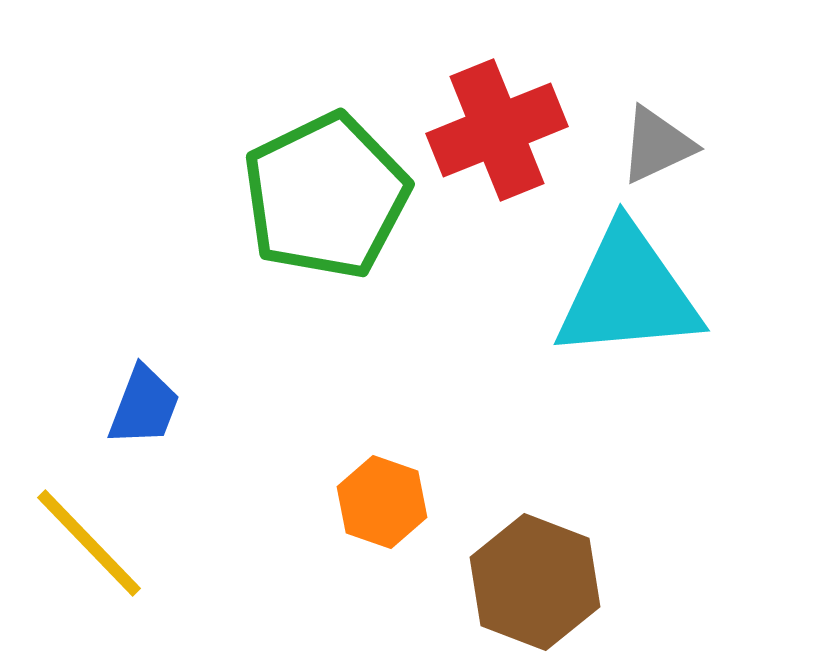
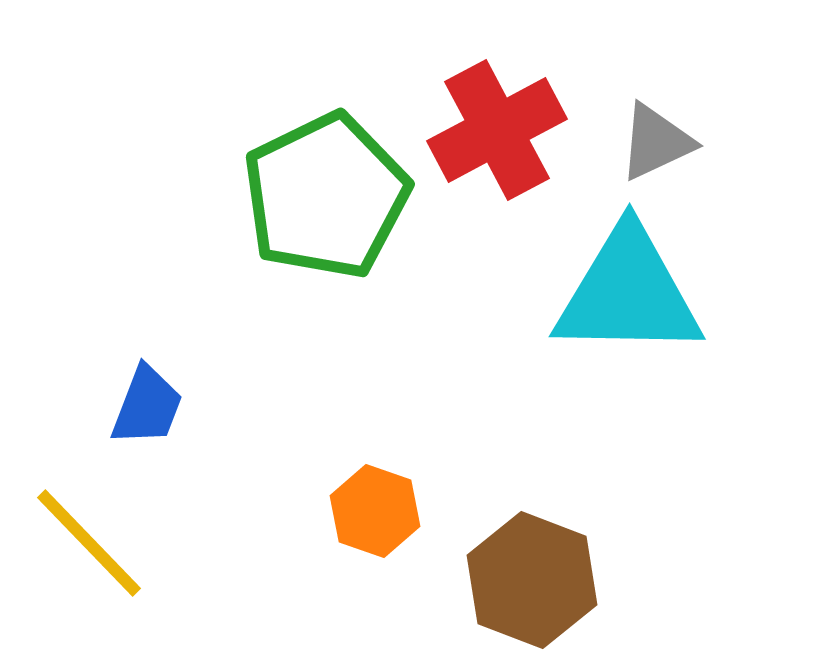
red cross: rotated 6 degrees counterclockwise
gray triangle: moved 1 px left, 3 px up
cyan triangle: rotated 6 degrees clockwise
blue trapezoid: moved 3 px right
orange hexagon: moved 7 px left, 9 px down
brown hexagon: moved 3 px left, 2 px up
